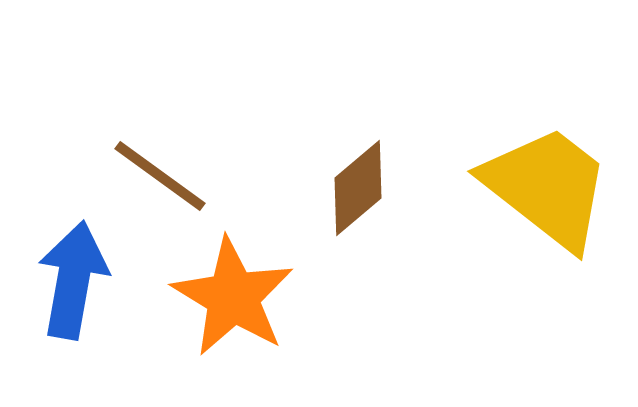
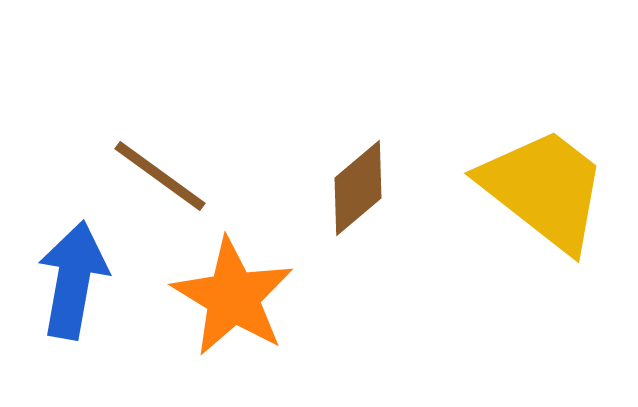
yellow trapezoid: moved 3 px left, 2 px down
